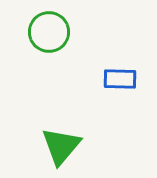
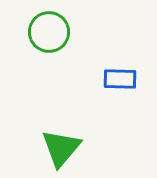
green triangle: moved 2 px down
